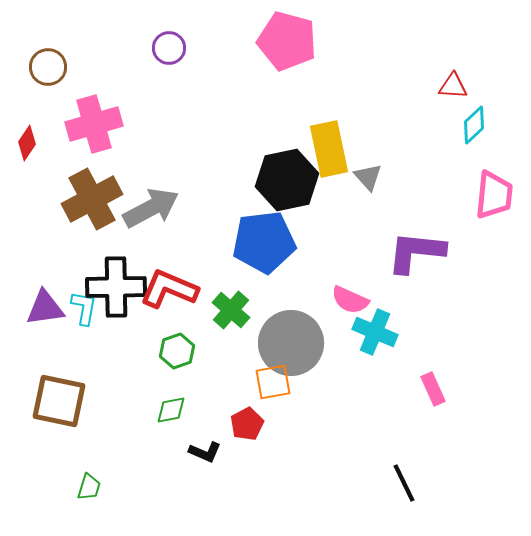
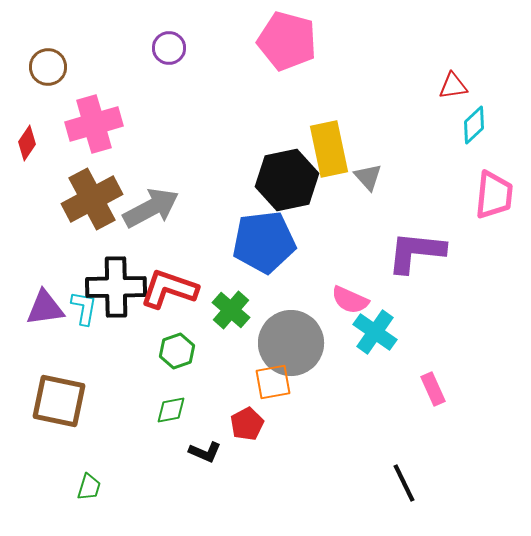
red triangle: rotated 12 degrees counterclockwise
red L-shape: rotated 4 degrees counterclockwise
cyan cross: rotated 12 degrees clockwise
